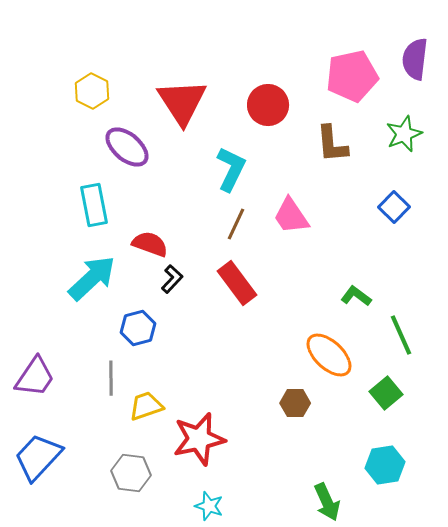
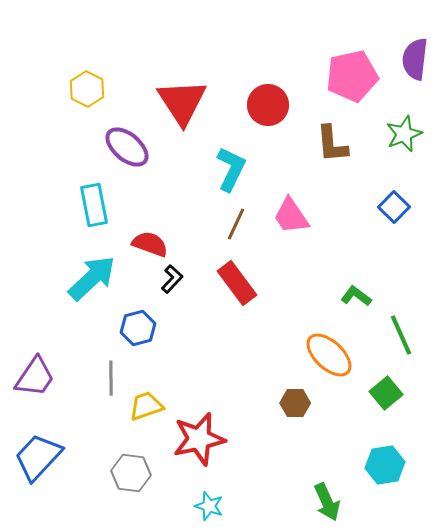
yellow hexagon: moved 5 px left, 2 px up
